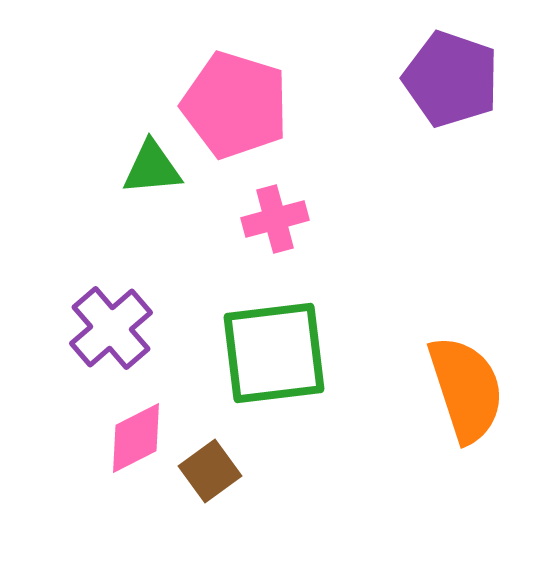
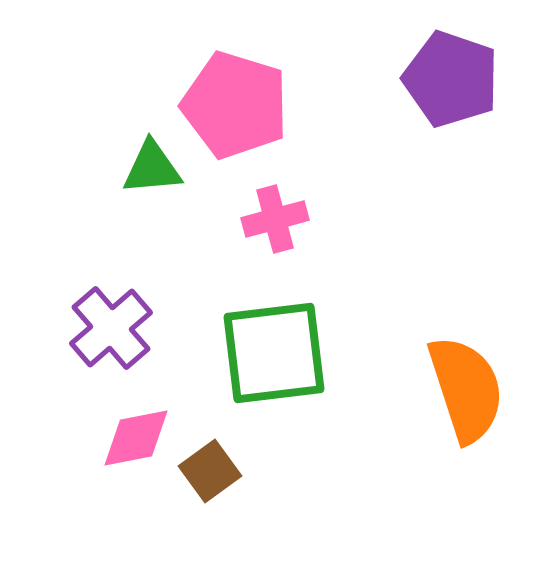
pink diamond: rotated 16 degrees clockwise
